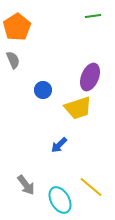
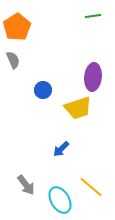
purple ellipse: moved 3 px right; rotated 16 degrees counterclockwise
blue arrow: moved 2 px right, 4 px down
